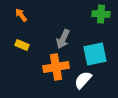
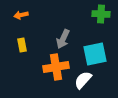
orange arrow: rotated 64 degrees counterclockwise
yellow rectangle: rotated 56 degrees clockwise
